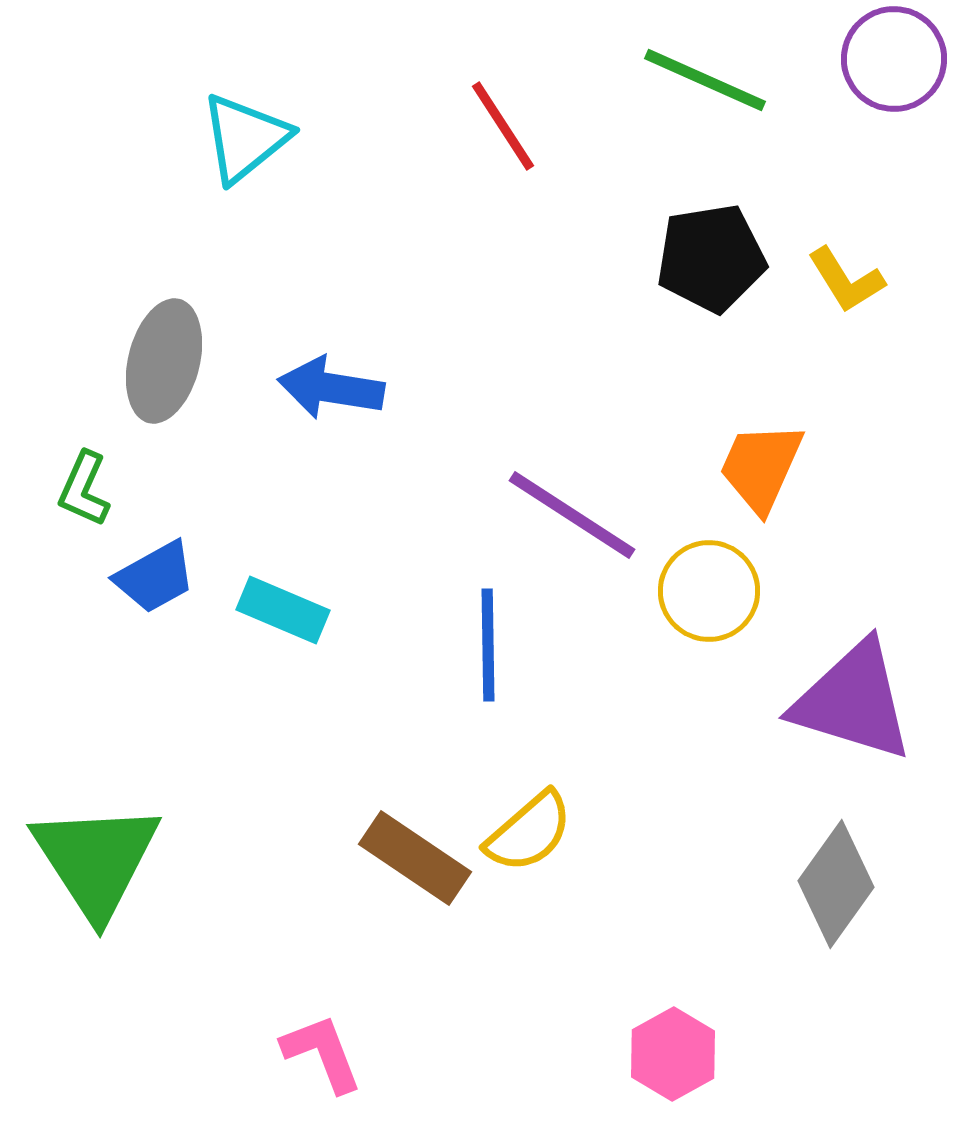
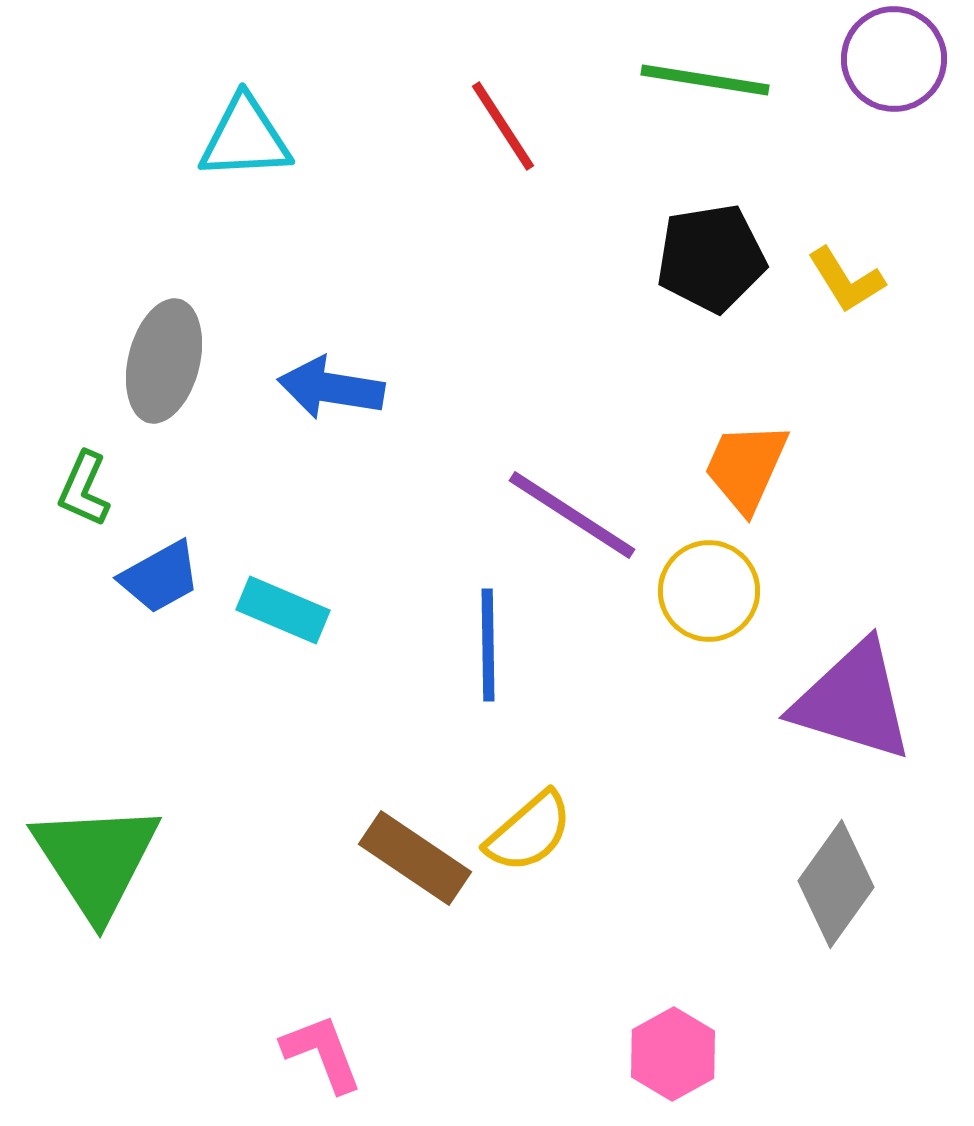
green line: rotated 15 degrees counterclockwise
cyan triangle: rotated 36 degrees clockwise
orange trapezoid: moved 15 px left
blue trapezoid: moved 5 px right
